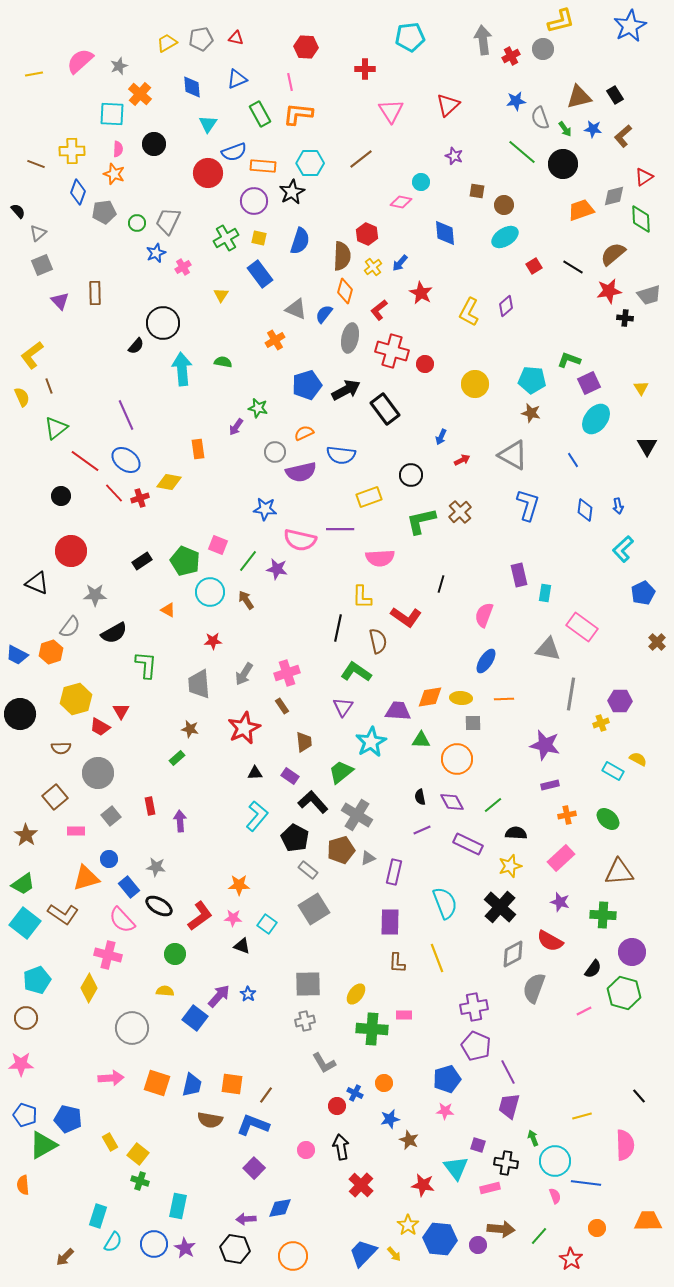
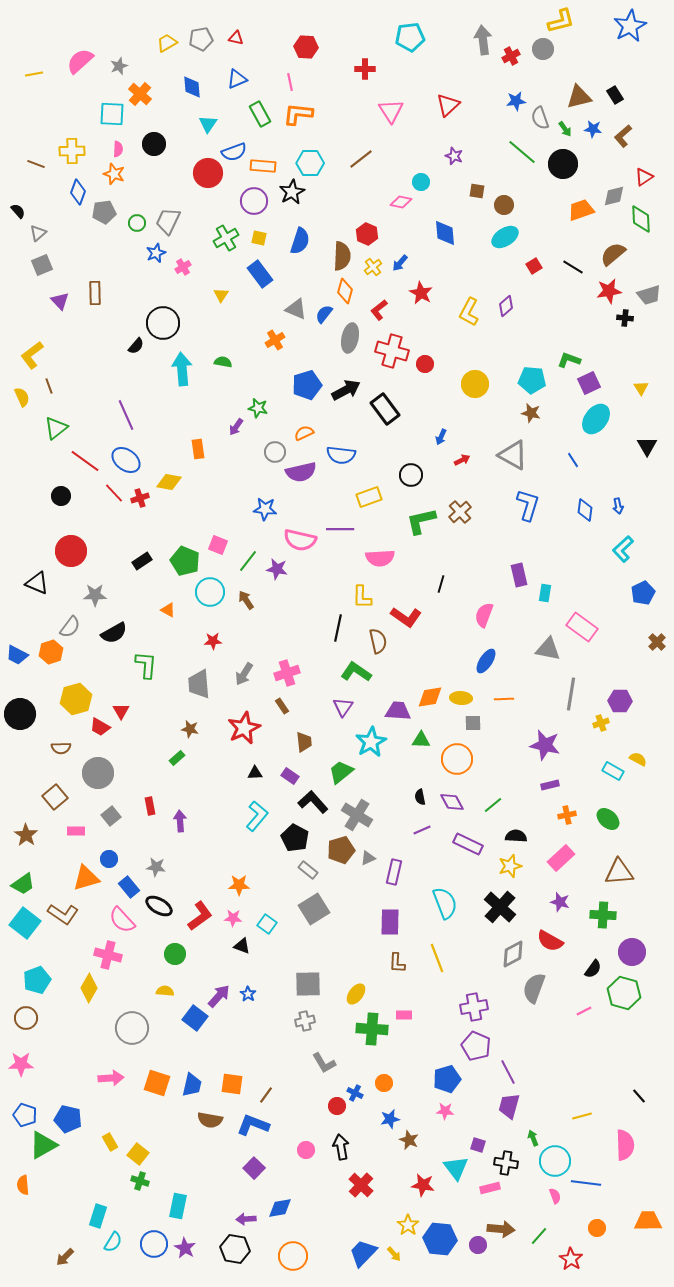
black semicircle at (516, 833): moved 3 px down
